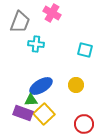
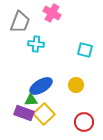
purple rectangle: moved 1 px right
red circle: moved 2 px up
